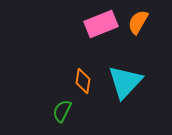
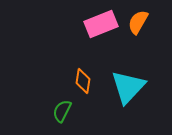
cyan triangle: moved 3 px right, 5 px down
